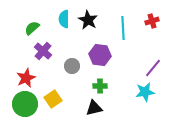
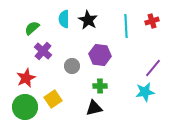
cyan line: moved 3 px right, 2 px up
green circle: moved 3 px down
